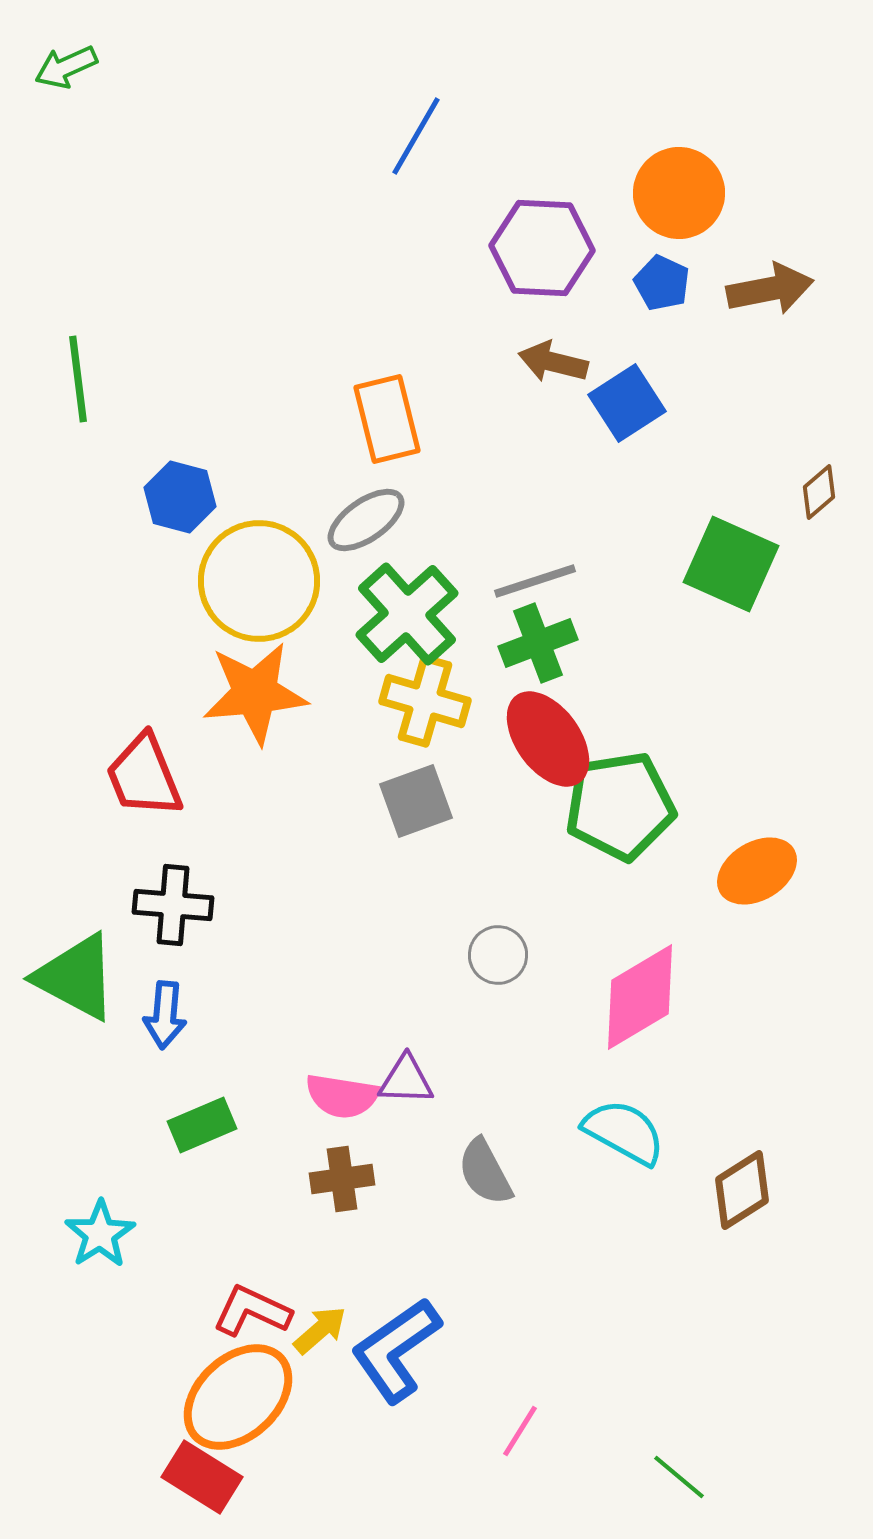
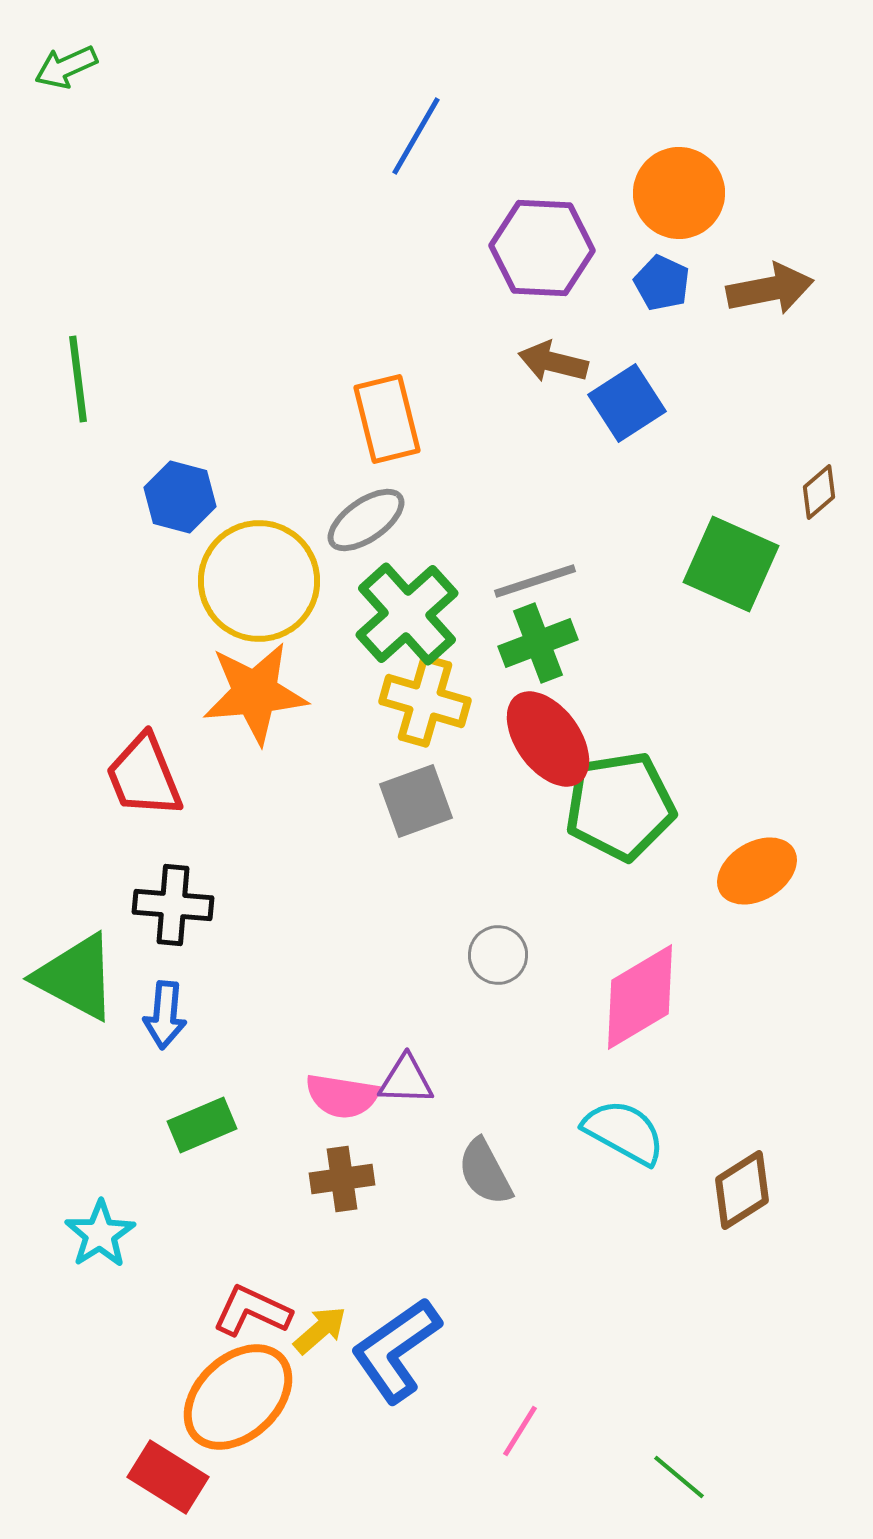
red rectangle at (202, 1477): moved 34 px left
